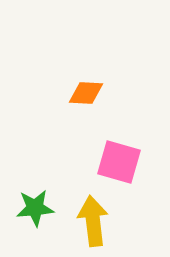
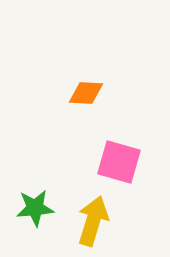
yellow arrow: rotated 24 degrees clockwise
